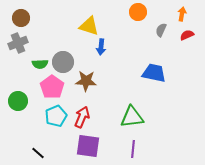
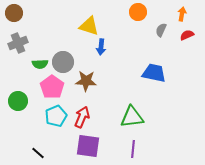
brown circle: moved 7 px left, 5 px up
